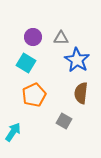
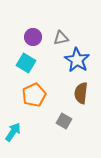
gray triangle: rotated 14 degrees counterclockwise
